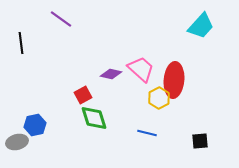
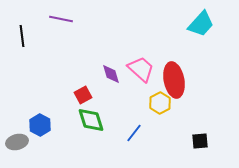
purple line: rotated 25 degrees counterclockwise
cyan trapezoid: moved 2 px up
black line: moved 1 px right, 7 px up
purple diamond: rotated 60 degrees clockwise
red ellipse: rotated 16 degrees counterclockwise
yellow hexagon: moved 1 px right, 5 px down
green diamond: moved 3 px left, 2 px down
blue hexagon: moved 5 px right; rotated 20 degrees counterclockwise
blue line: moved 13 px left; rotated 66 degrees counterclockwise
